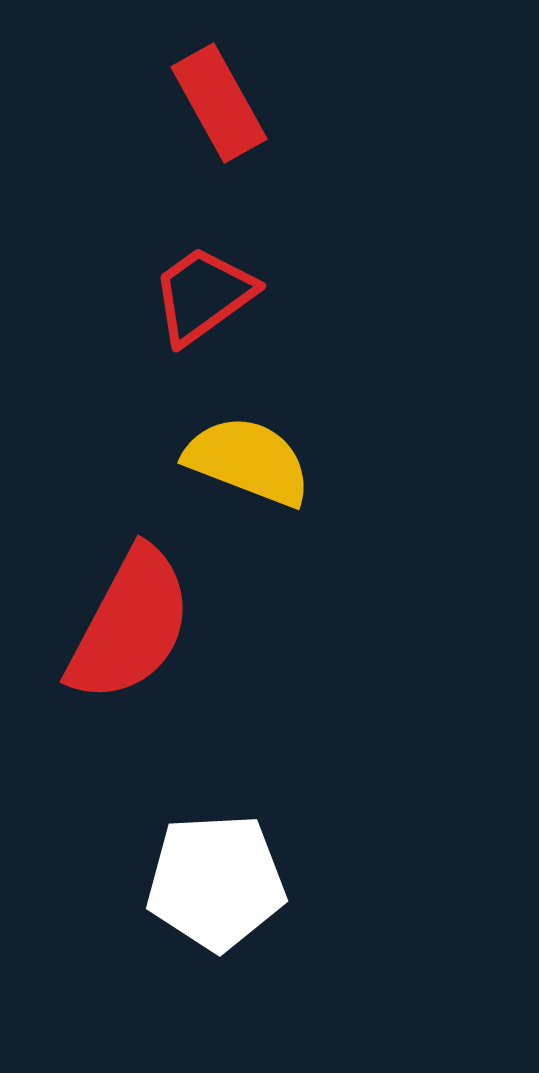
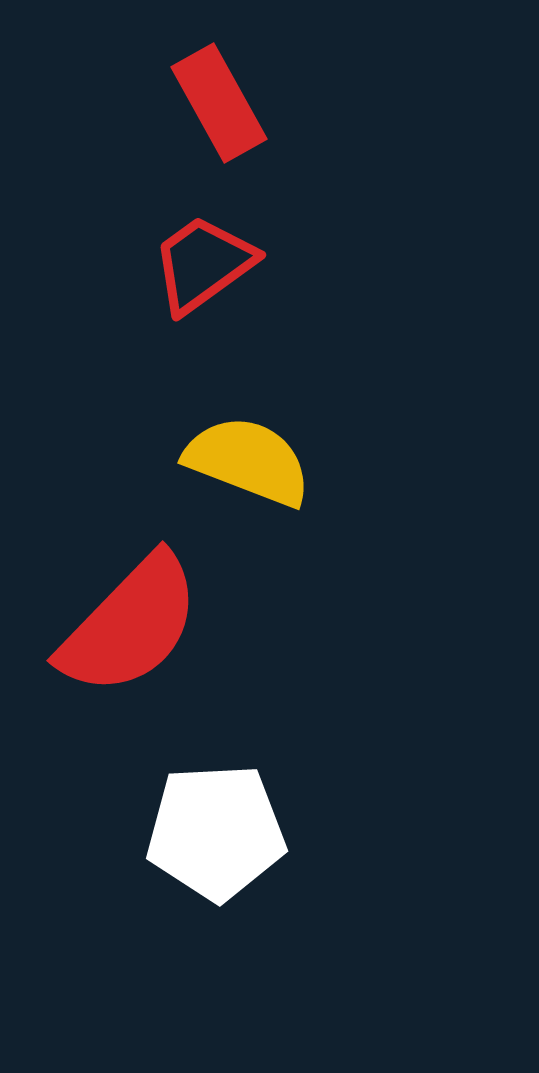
red trapezoid: moved 31 px up
red semicircle: rotated 16 degrees clockwise
white pentagon: moved 50 px up
